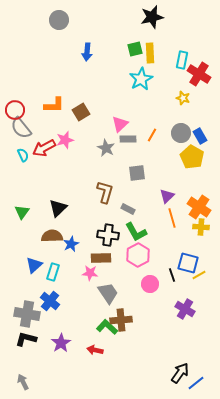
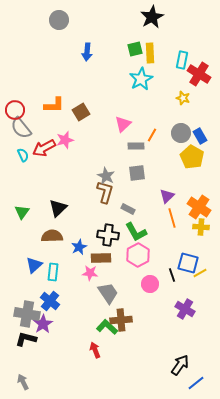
black star at (152, 17): rotated 15 degrees counterclockwise
pink triangle at (120, 124): moved 3 px right
gray rectangle at (128, 139): moved 8 px right, 7 px down
gray star at (106, 148): moved 28 px down
blue star at (71, 244): moved 8 px right, 3 px down
cyan rectangle at (53, 272): rotated 12 degrees counterclockwise
yellow line at (199, 275): moved 1 px right, 2 px up
purple star at (61, 343): moved 18 px left, 19 px up
red arrow at (95, 350): rotated 56 degrees clockwise
black arrow at (180, 373): moved 8 px up
